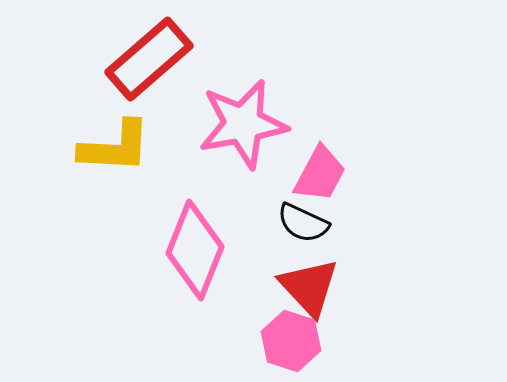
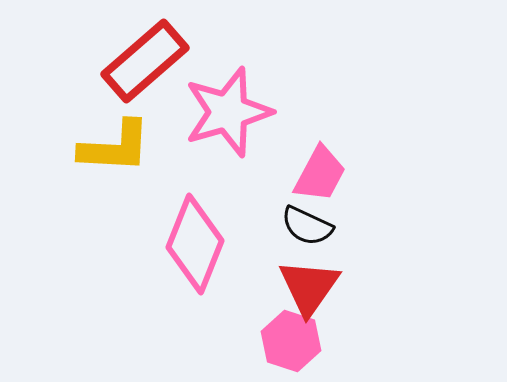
red rectangle: moved 4 px left, 2 px down
pink star: moved 15 px left, 12 px up; rotated 6 degrees counterclockwise
black semicircle: moved 4 px right, 3 px down
pink diamond: moved 6 px up
red triangle: rotated 18 degrees clockwise
